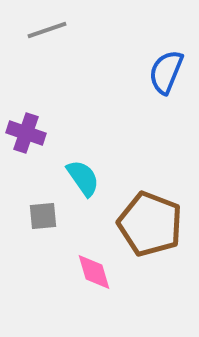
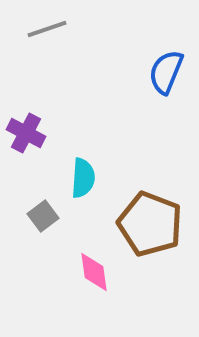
gray line: moved 1 px up
purple cross: rotated 9 degrees clockwise
cyan semicircle: rotated 39 degrees clockwise
gray square: rotated 32 degrees counterclockwise
pink diamond: rotated 9 degrees clockwise
